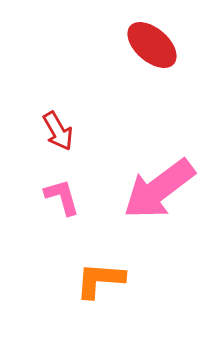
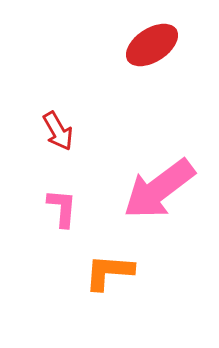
red ellipse: rotated 74 degrees counterclockwise
pink L-shape: moved 11 px down; rotated 21 degrees clockwise
orange L-shape: moved 9 px right, 8 px up
